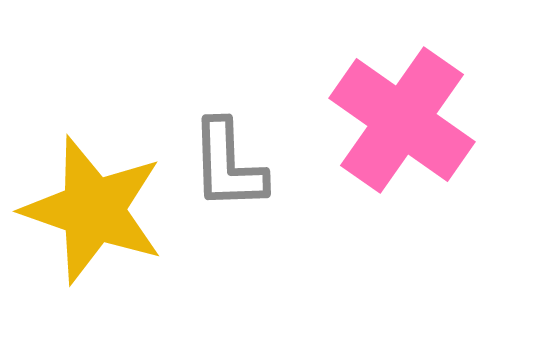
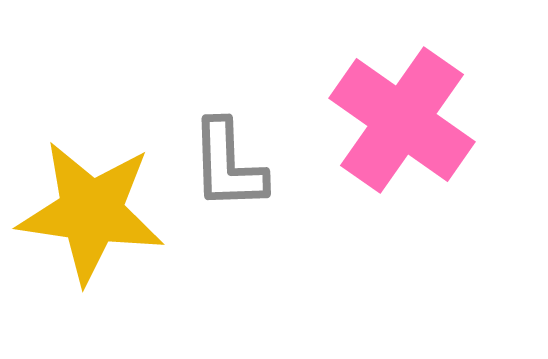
yellow star: moved 2 px left, 2 px down; rotated 11 degrees counterclockwise
